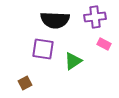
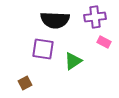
pink rectangle: moved 2 px up
